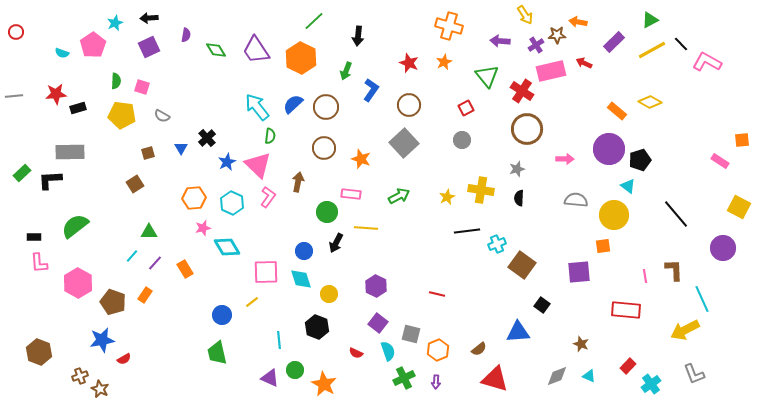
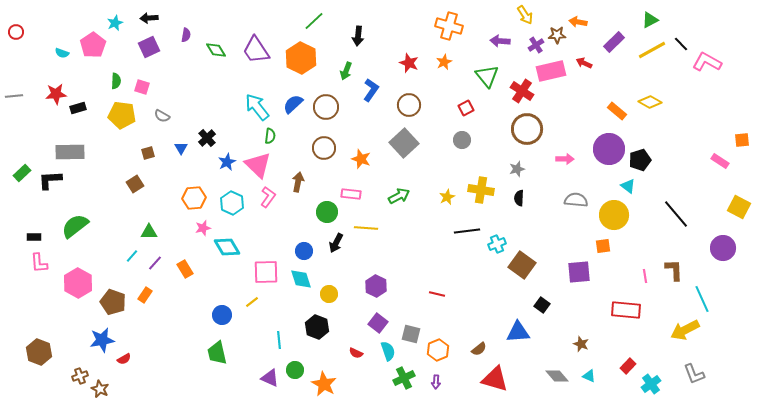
gray diamond at (557, 376): rotated 70 degrees clockwise
